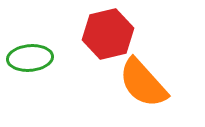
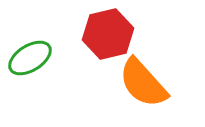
green ellipse: rotated 27 degrees counterclockwise
